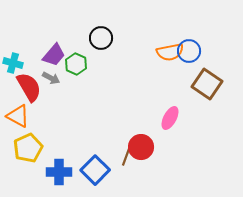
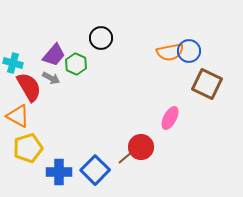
brown square: rotated 8 degrees counterclockwise
yellow pentagon: rotated 8 degrees clockwise
brown line: rotated 30 degrees clockwise
